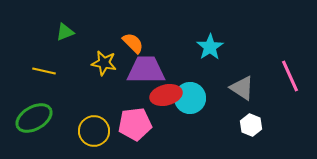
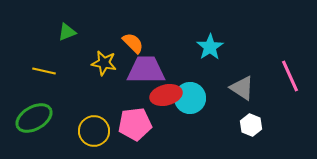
green triangle: moved 2 px right
